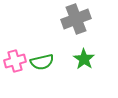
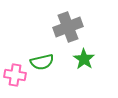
gray cross: moved 8 px left, 8 px down
pink cross: moved 14 px down; rotated 25 degrees clockwise
